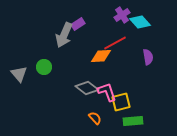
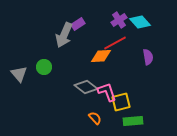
purple cross: moved 3 px left, 5 px down
gray diamond: moved 1 px left, 1 px up
